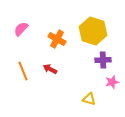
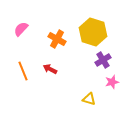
yellow hexagon: moved 1 px down
purple cross: rotated 28 degrees counterclockwise
